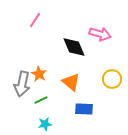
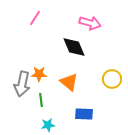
pink line: moved 2 px up
pink arrow: moved 10 px left, 11 px up
orange star: rotated 28 degrees counterclockwise
orange triangle: moved 2 px left
green line: rotated 72 degrees counterclockwise
blue rectangle: moved 5 px down
cyan star: moved 3 px right, 1 px down
